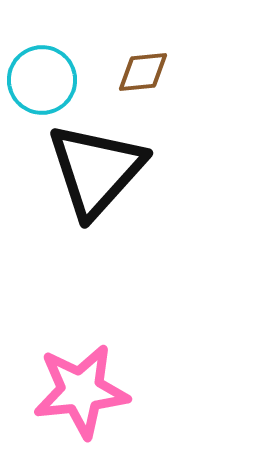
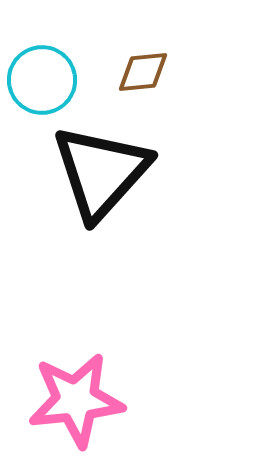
black triangle: moved 5 px right, 2 px down
pink star: moved 5 px left, 9 px down
